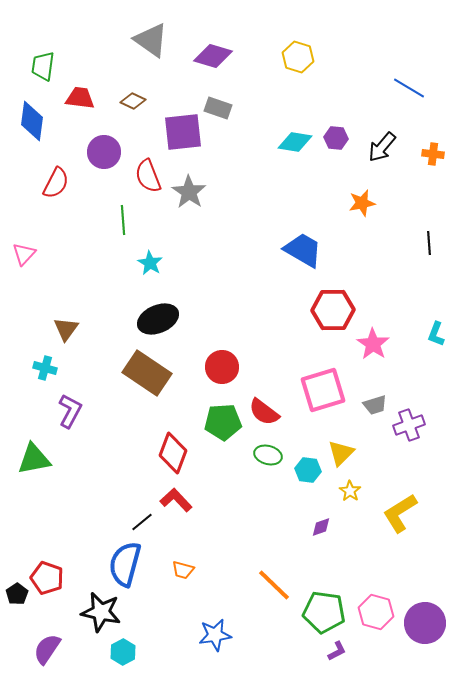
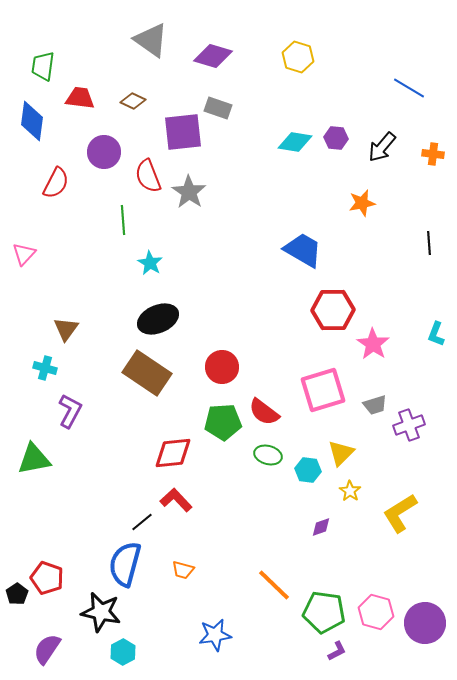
red diamond at (173, 453): rotated 63 degrees clockwise
